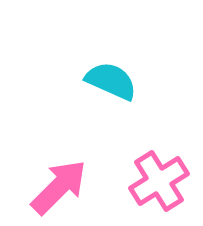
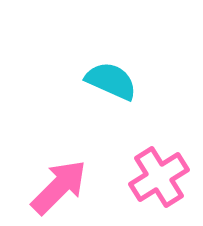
pink cross: moved 4 px up
